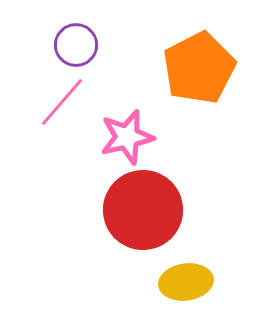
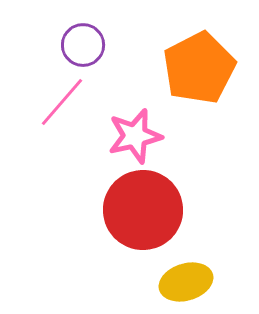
purple circle: moved 7 px right
pink star: moved 8 px right, 1 px up
yellow ellipse: rotated 9 degrees counterclockwise
